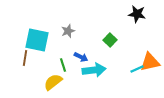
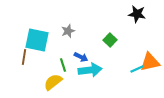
brown line: moved 1 px left, 1 px up
cyan arrow: moved 4 px left
